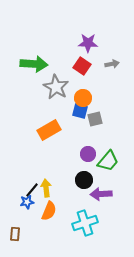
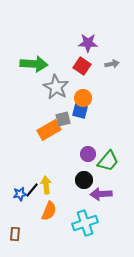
gray square: moved 32 px left
yellow arrow: moved 3 px up
blue star: moved 7 px left, 8 px up
